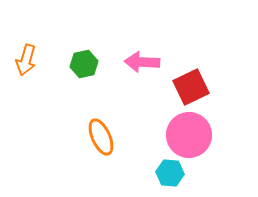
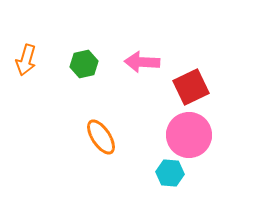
orange ellipse: rotated 9 degrees counterclockwise
